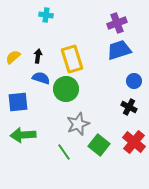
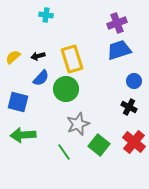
black arrow: rotated 112 degrees counterclockwise
blue semicircle: rotated 114 degrees clockwise
blue square: rotated 20 degrees clockwise
